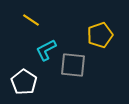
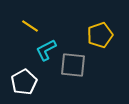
yellow line: moved 1 px left, 6 px down
white pentagon: rotated 10 degrees clockwise
